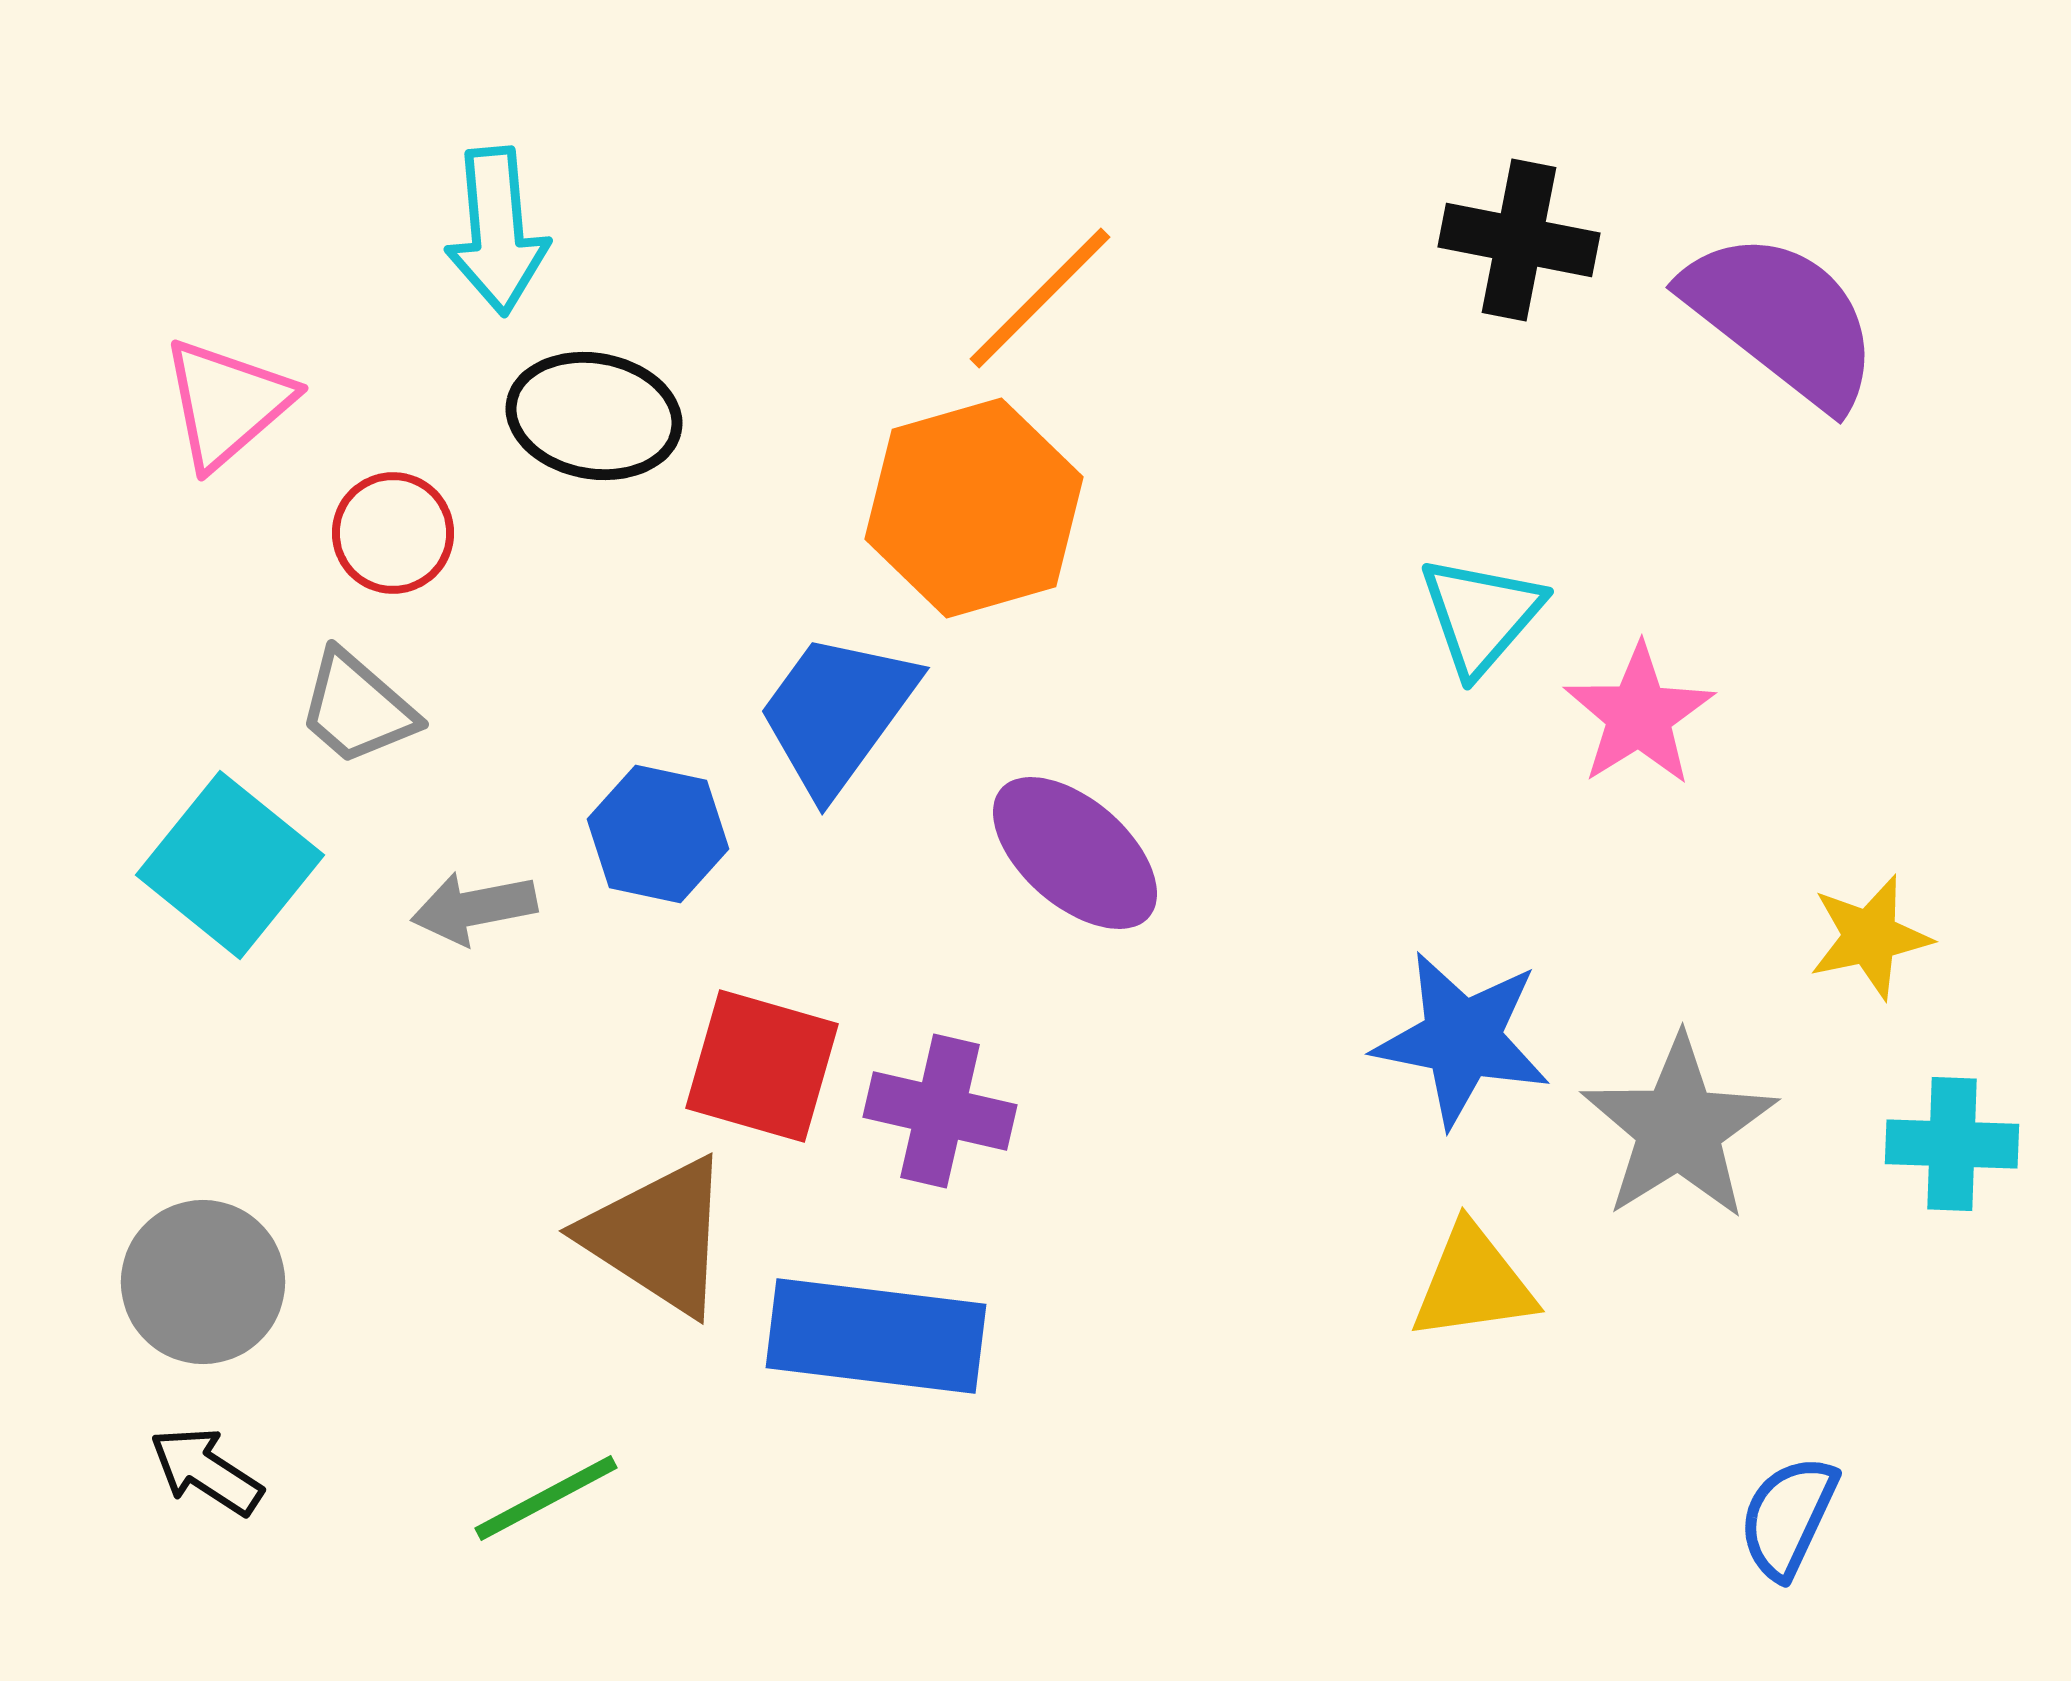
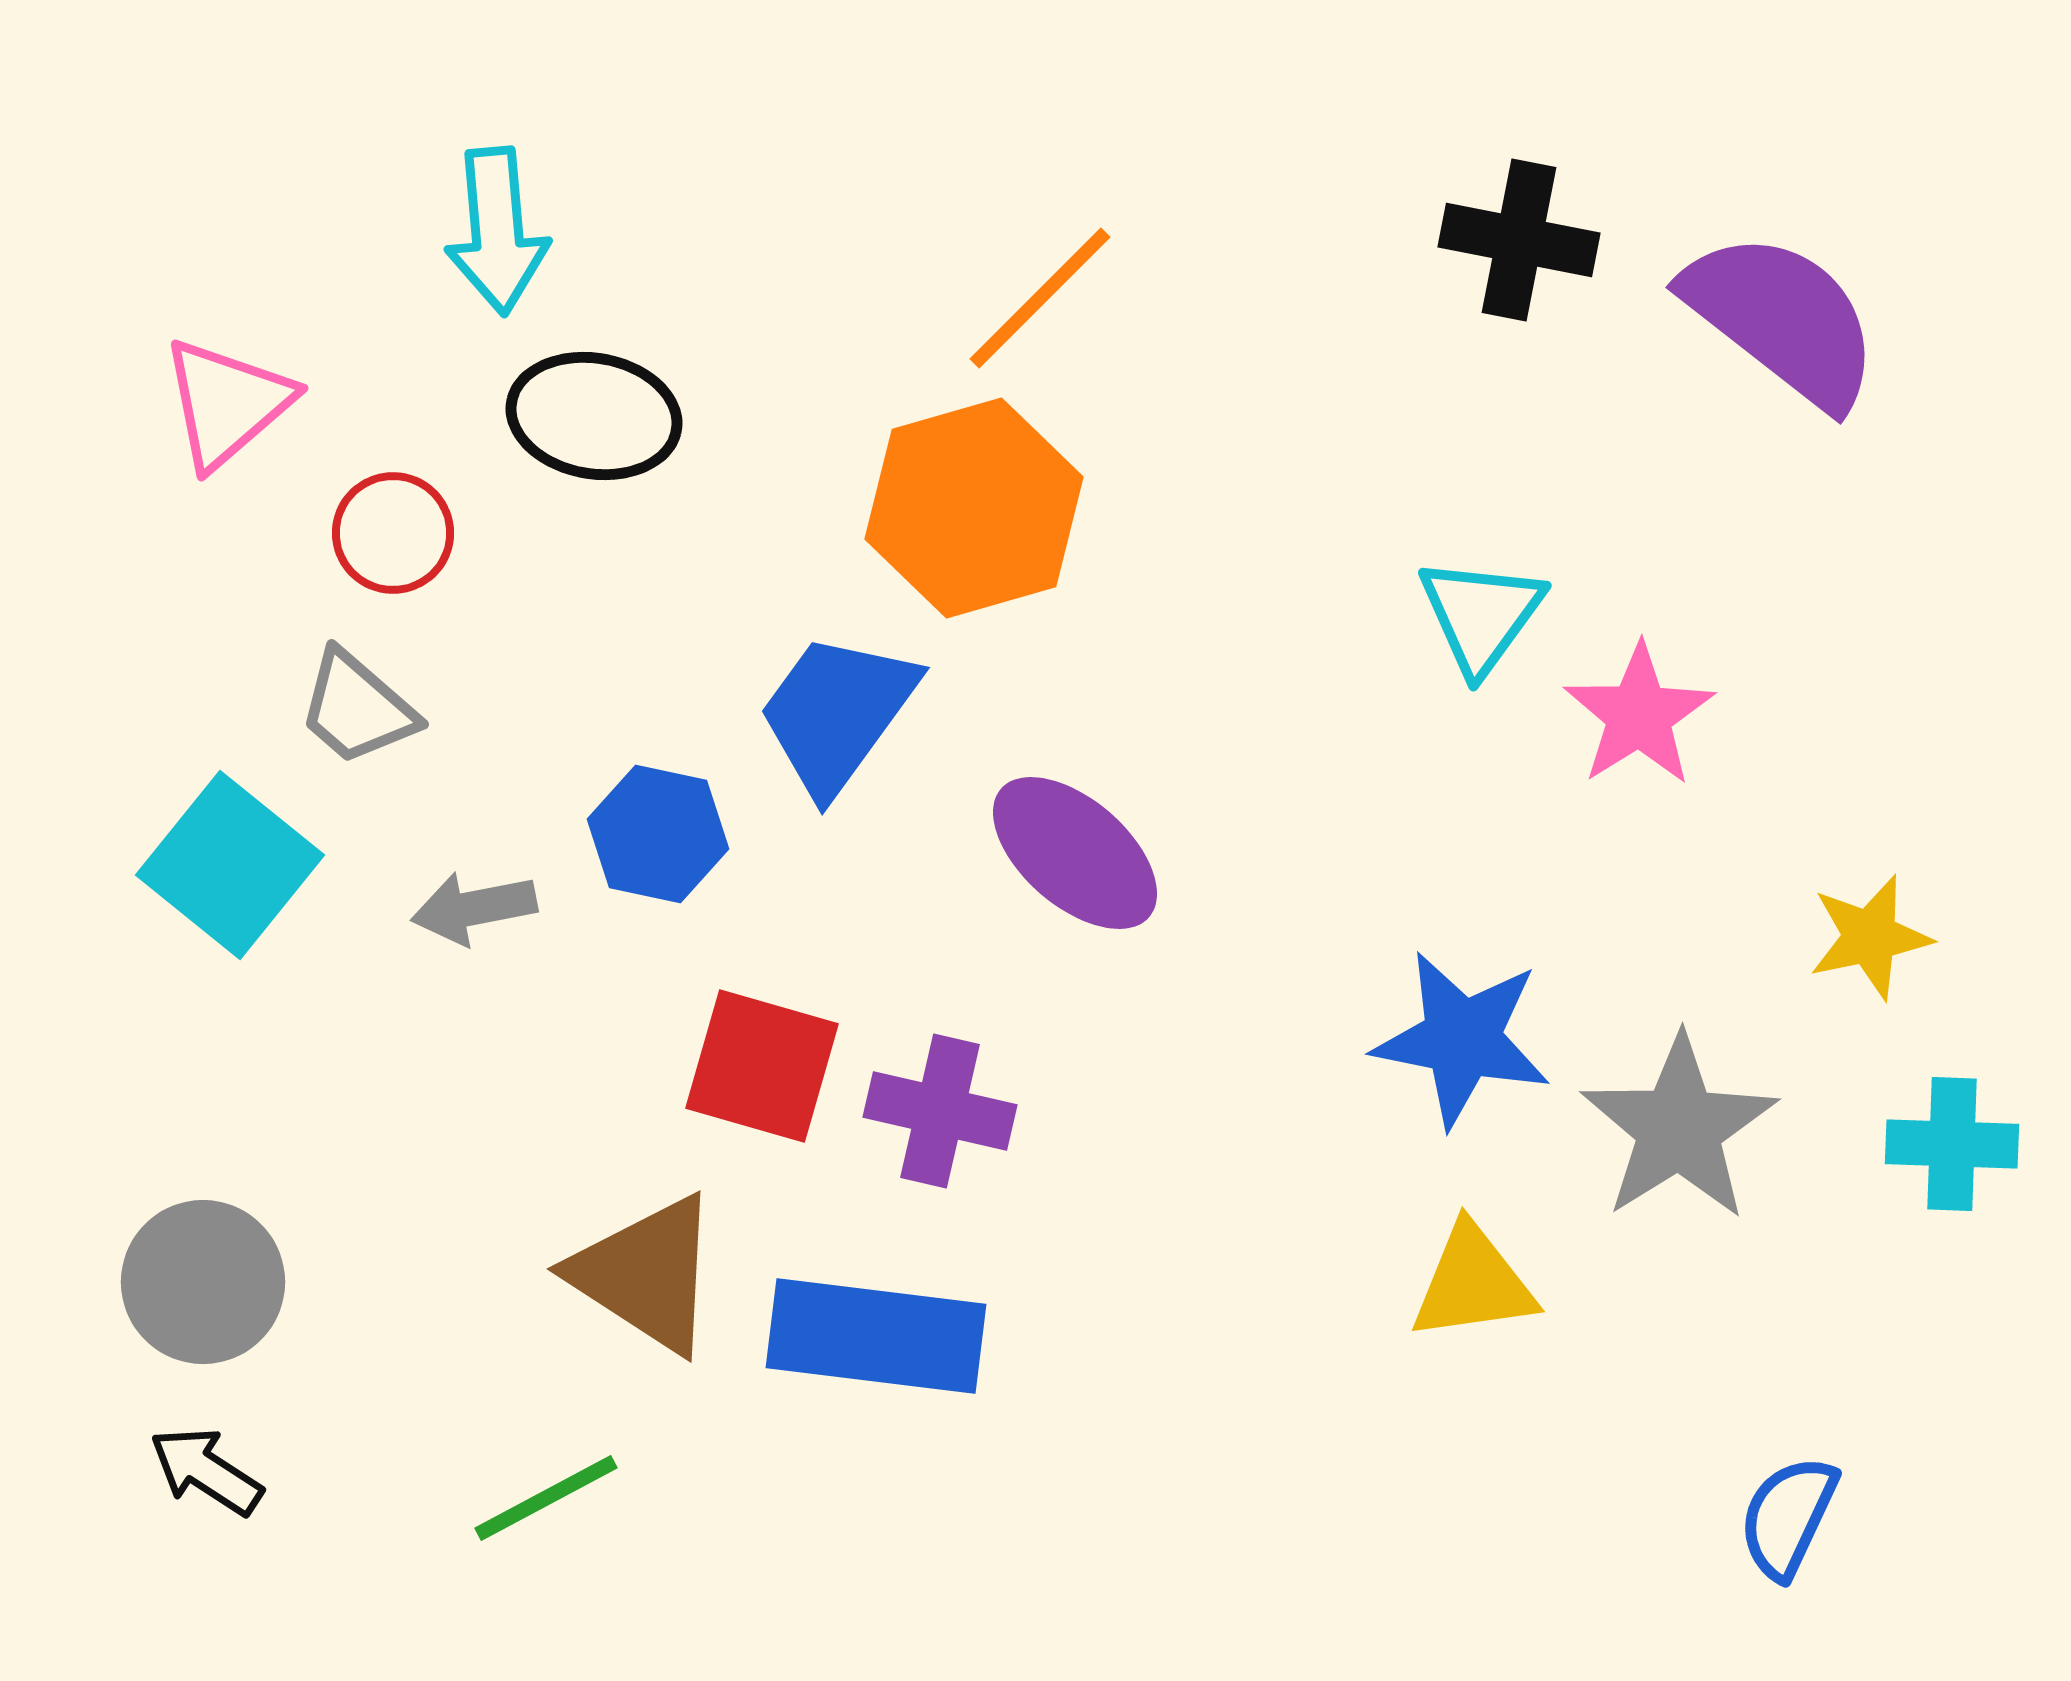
cyan triangle: rotated 5 degrees counterclockwise
brown triangle: moved 12 px left, 38 px down
